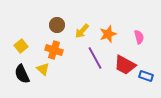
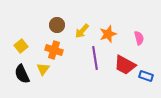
pink semicircle: moved 1 px down
purple line: rotated 20 degrees clockwise
yellow triangle: rotated 24 degrees clockwise
